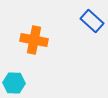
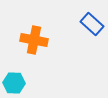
blue rectangle: moved 3 px down
